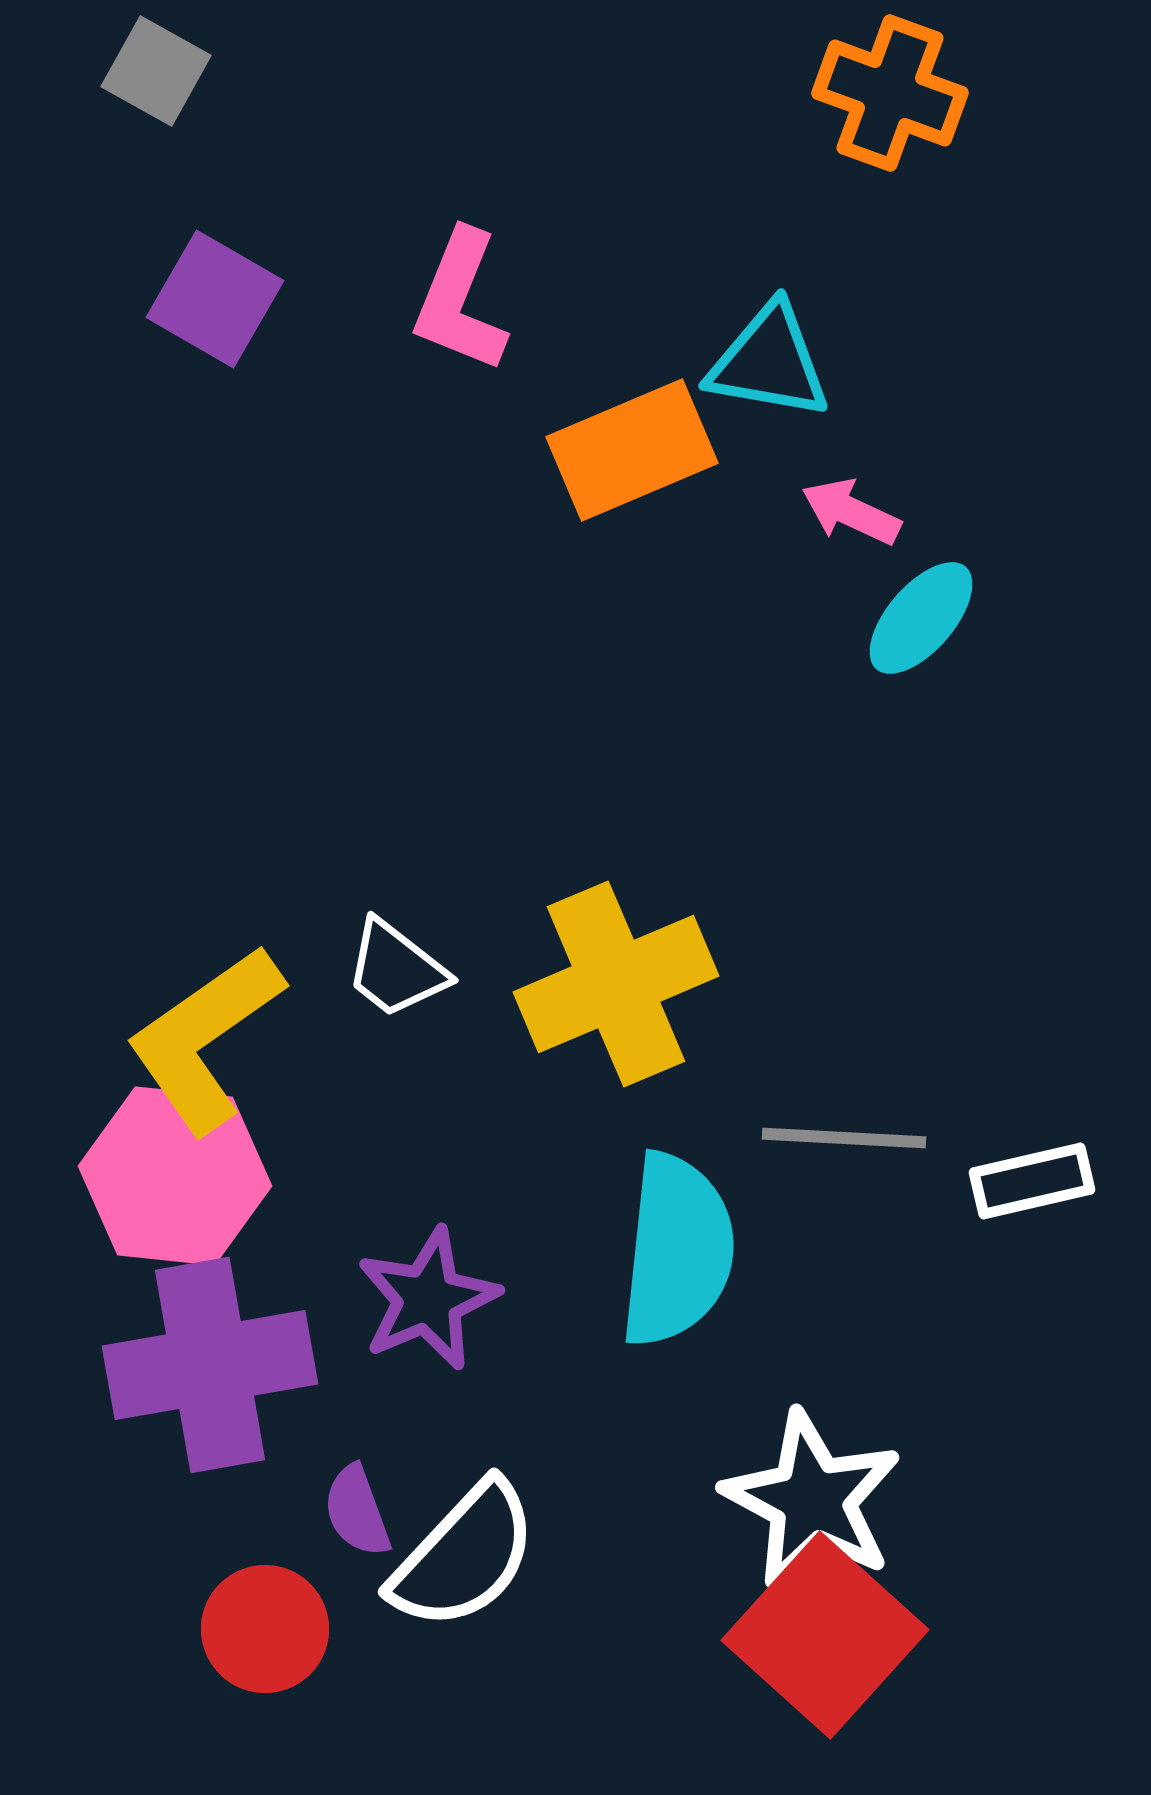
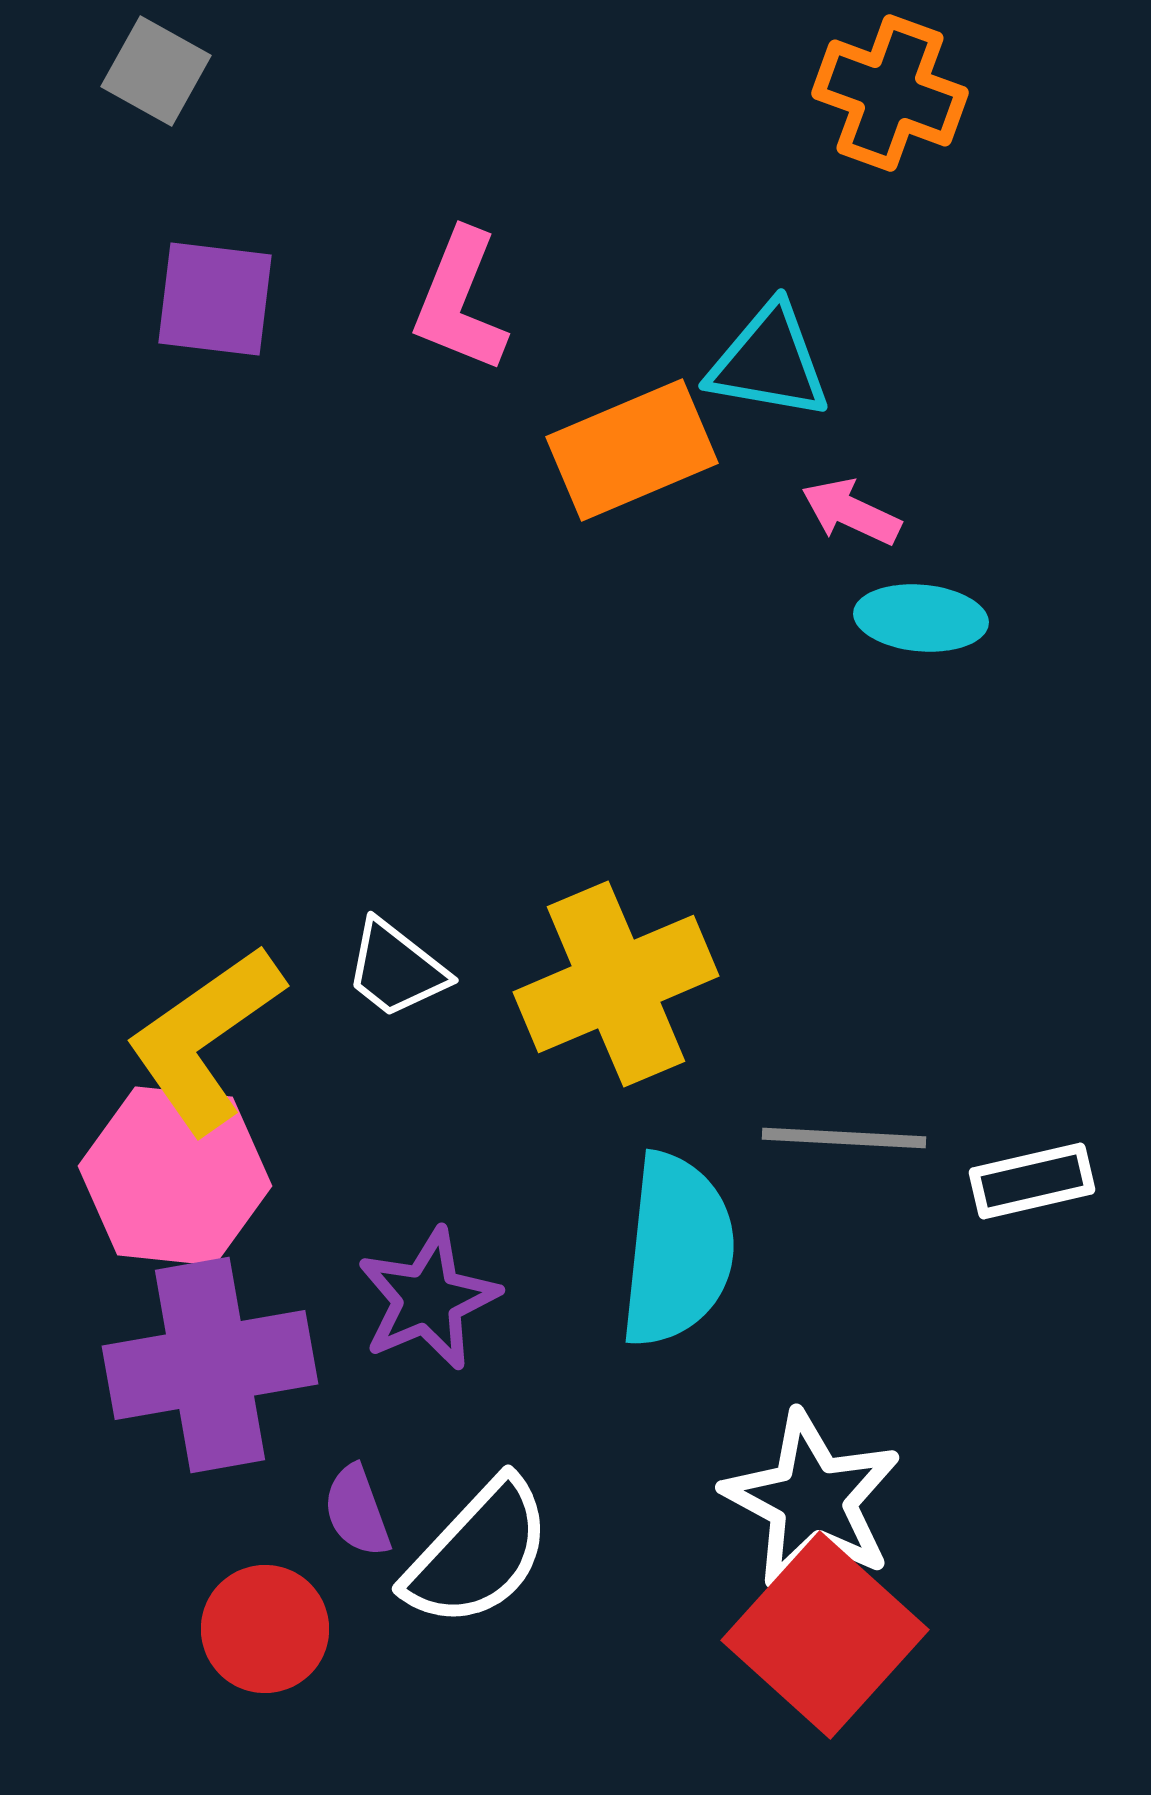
purple square: rotated 23 degrees counterclockwise
cyan ellipse: rotated 54 degrees clockwise
white semicircle: moved 14 px right, 3 px up
